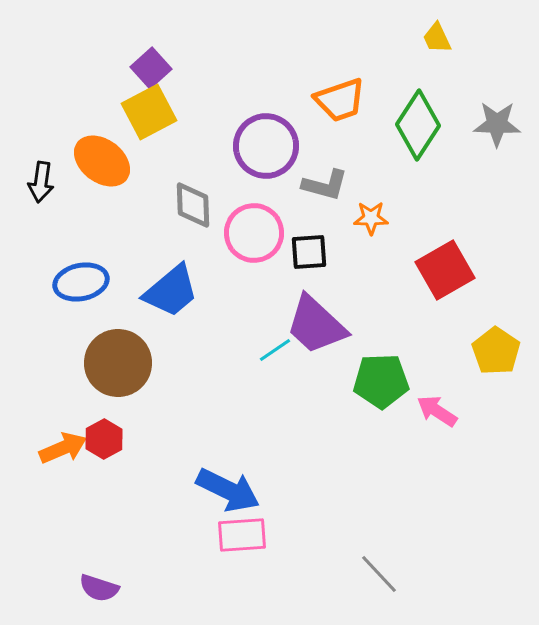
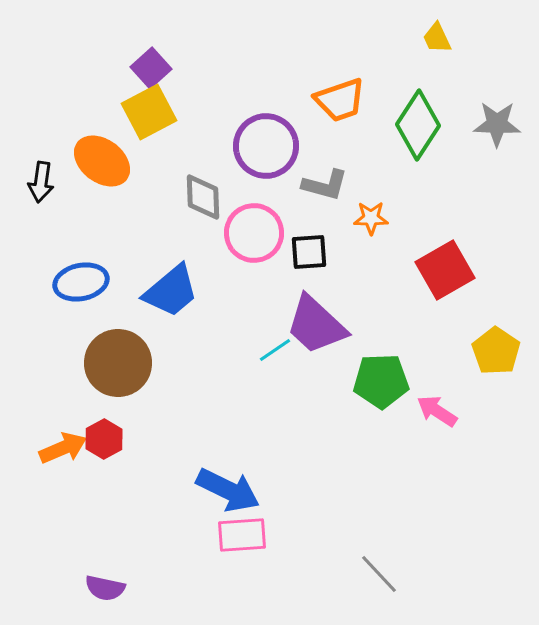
gray diamond: moved 10 px right, 8 px up
purple semicircle: moved 6 px right; rotated 6 degrees counterclockwise
